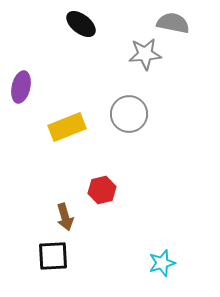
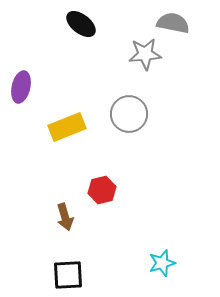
black square: moved 15 px right, 19 px down
